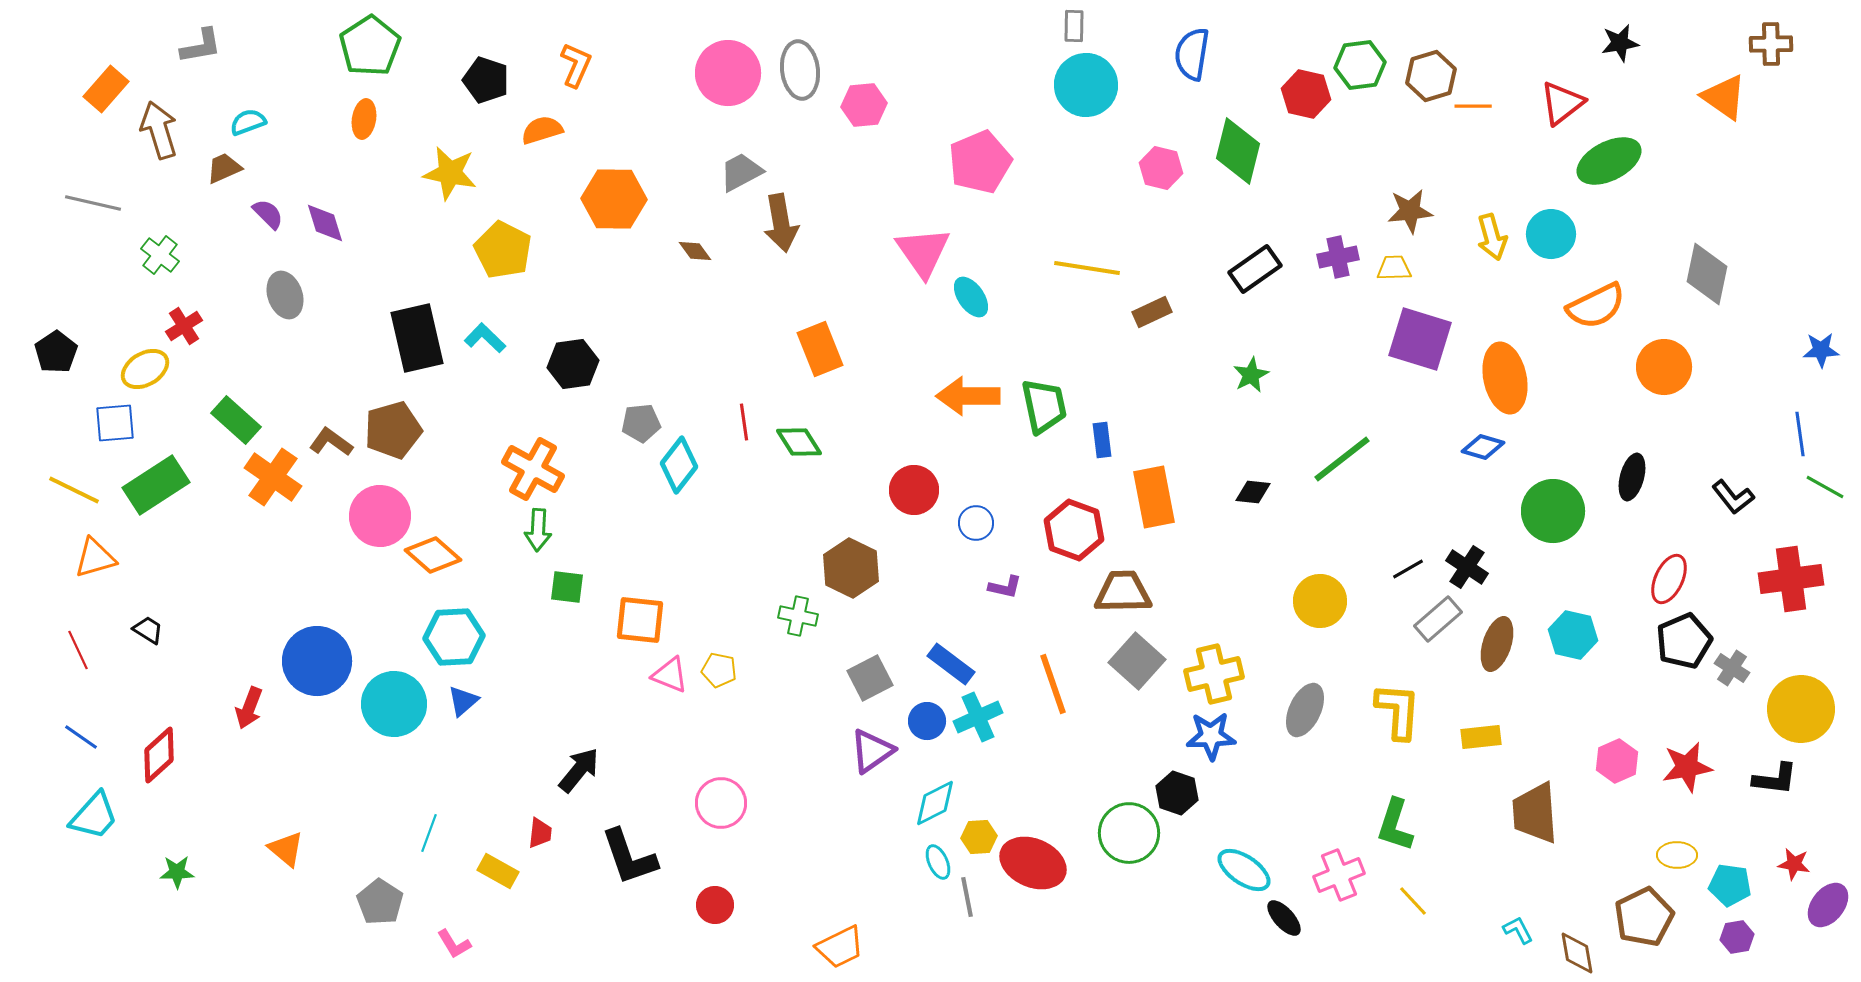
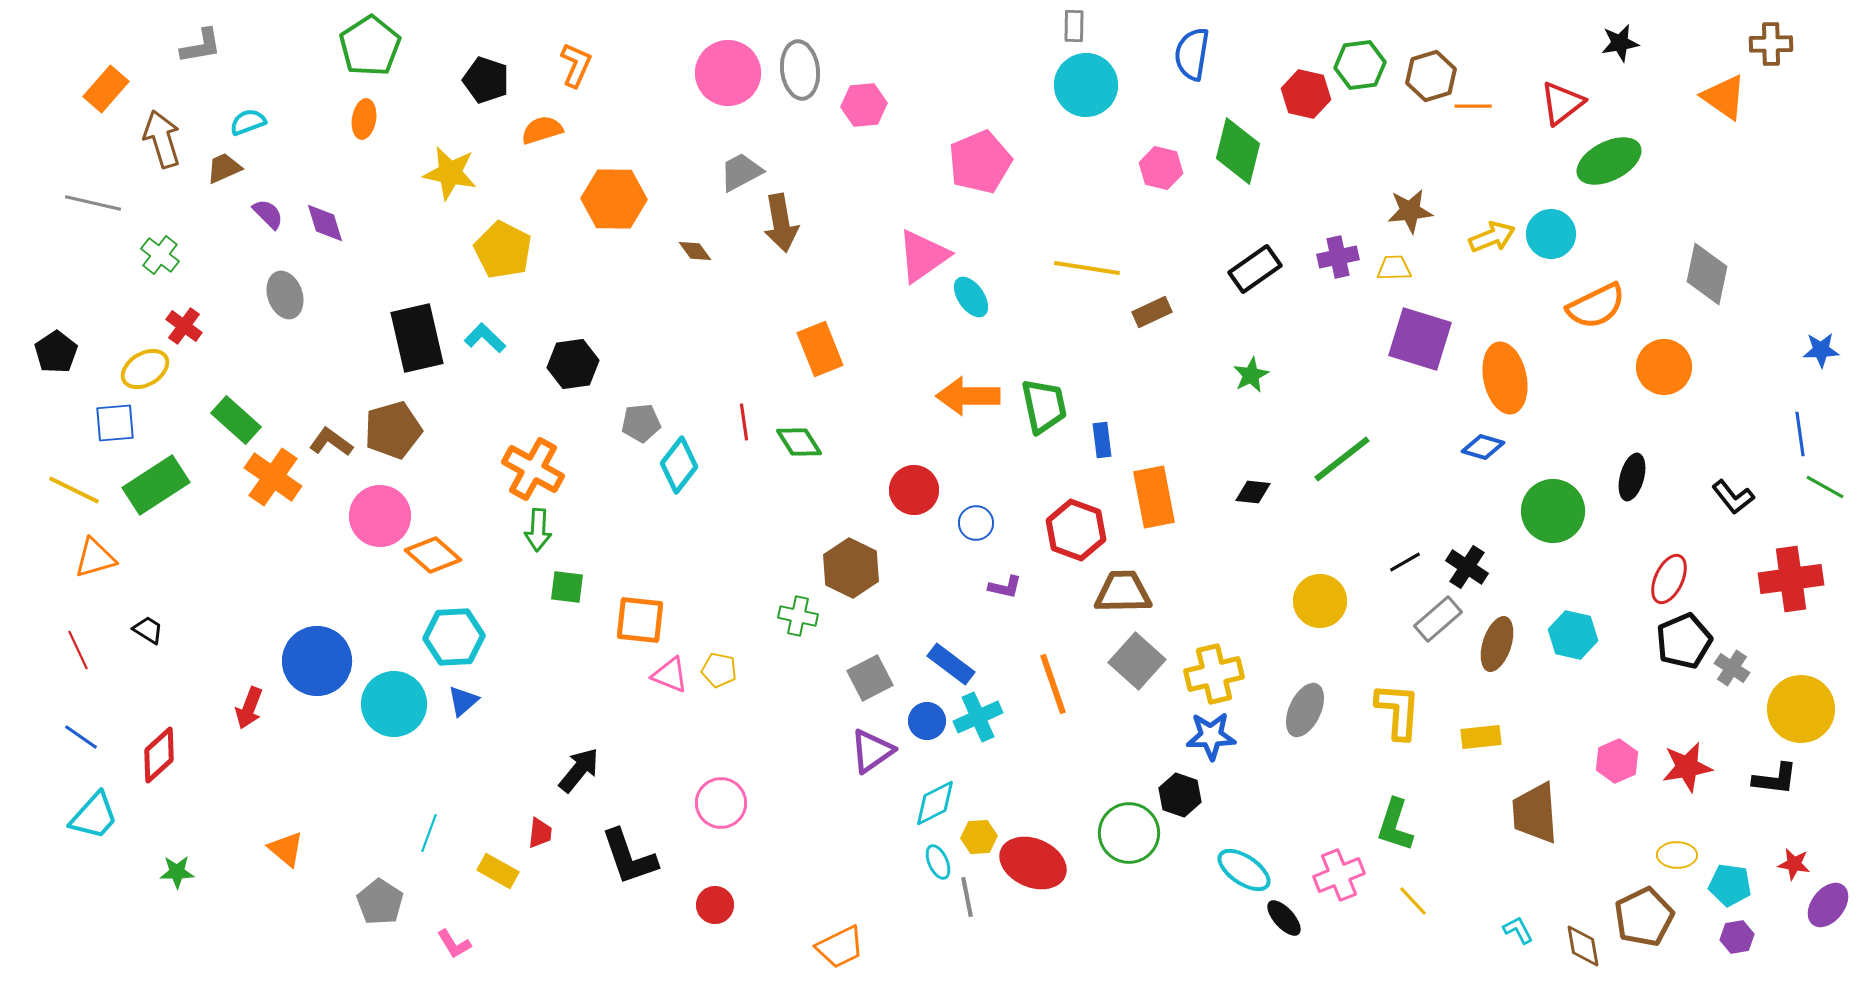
brown arrow at (159, 130): moved 3 px right, 9 px down
yellow arrow at (1492, 237): rotated 96 degrees counterclockwise
pink triangle at (923, 252): moved 4 px down; rotated 30 degrees clockwise
red cross at (184, 326): rotated 21 degrees counterclockwise
red hexagon at (1074, 530): moved 2 px right
black line at (1408, 569): moved 3 px left, 7 px up
black hexagon at (1177, 793): moved 3 px right, 2 px down
brown diamond at (1577, 953): moved 6 px right, 7 px up
